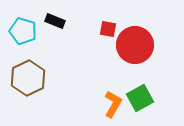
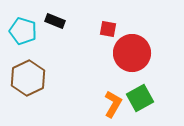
red circle: moved 3 px left, 8 px down
